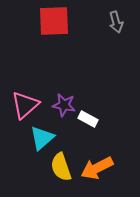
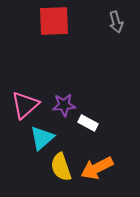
purple star: rotated 15 degrees counterclockwise
white rectangle: moved 4 px down
